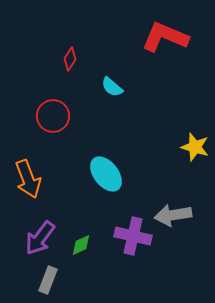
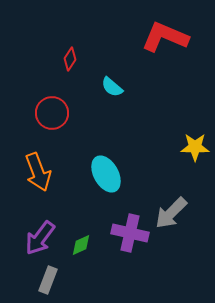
red circle: moved 1 px left, 3 px up
yellow star: rotated 16 degrees counterclockwise
cyan ellipse: rotated 9 degrees clockwise
orange arrow: moved 10 px right, 7 px up
gray arrow: moved 2 px left, 2 px up; rotated 36 degrees counterclockwise
purple cross: moved 3 px left, 3 px up
